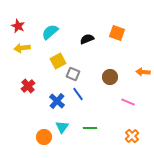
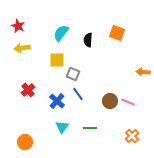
cyan semicircle: moved 11 px right, 1 px down; rotated 12 degrees counterclockwise
black semicircle: moved 1 px right, 1 px down; rotated 64 degrees counterclockwise
yellow square: moved 1 px left, 1 px up; rotated 28 degrees clockwise
brown circle: moved 24 px down
red cross: moved 4 px down
orange circle: moved 19 px left, 5 px down
